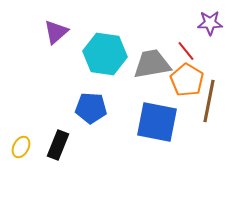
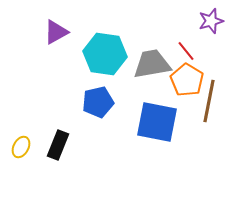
purple star: moved 1 px right, 2 px up; rotated 15 degrees counterclockwise
purple triangle: rotated 12 degrees clockwise
blue pentagon: moved 7 px right, 6 px up; rotated 16 degrees counterclockwise
